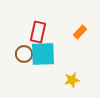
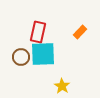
brown circle: moved 3 px left, 3 px down
yellow star: moved 10 px left, 6 px down; rotated 28 degrees counterclockwise
